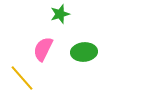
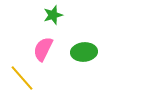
green star: moved 7 px left, 1 px down
